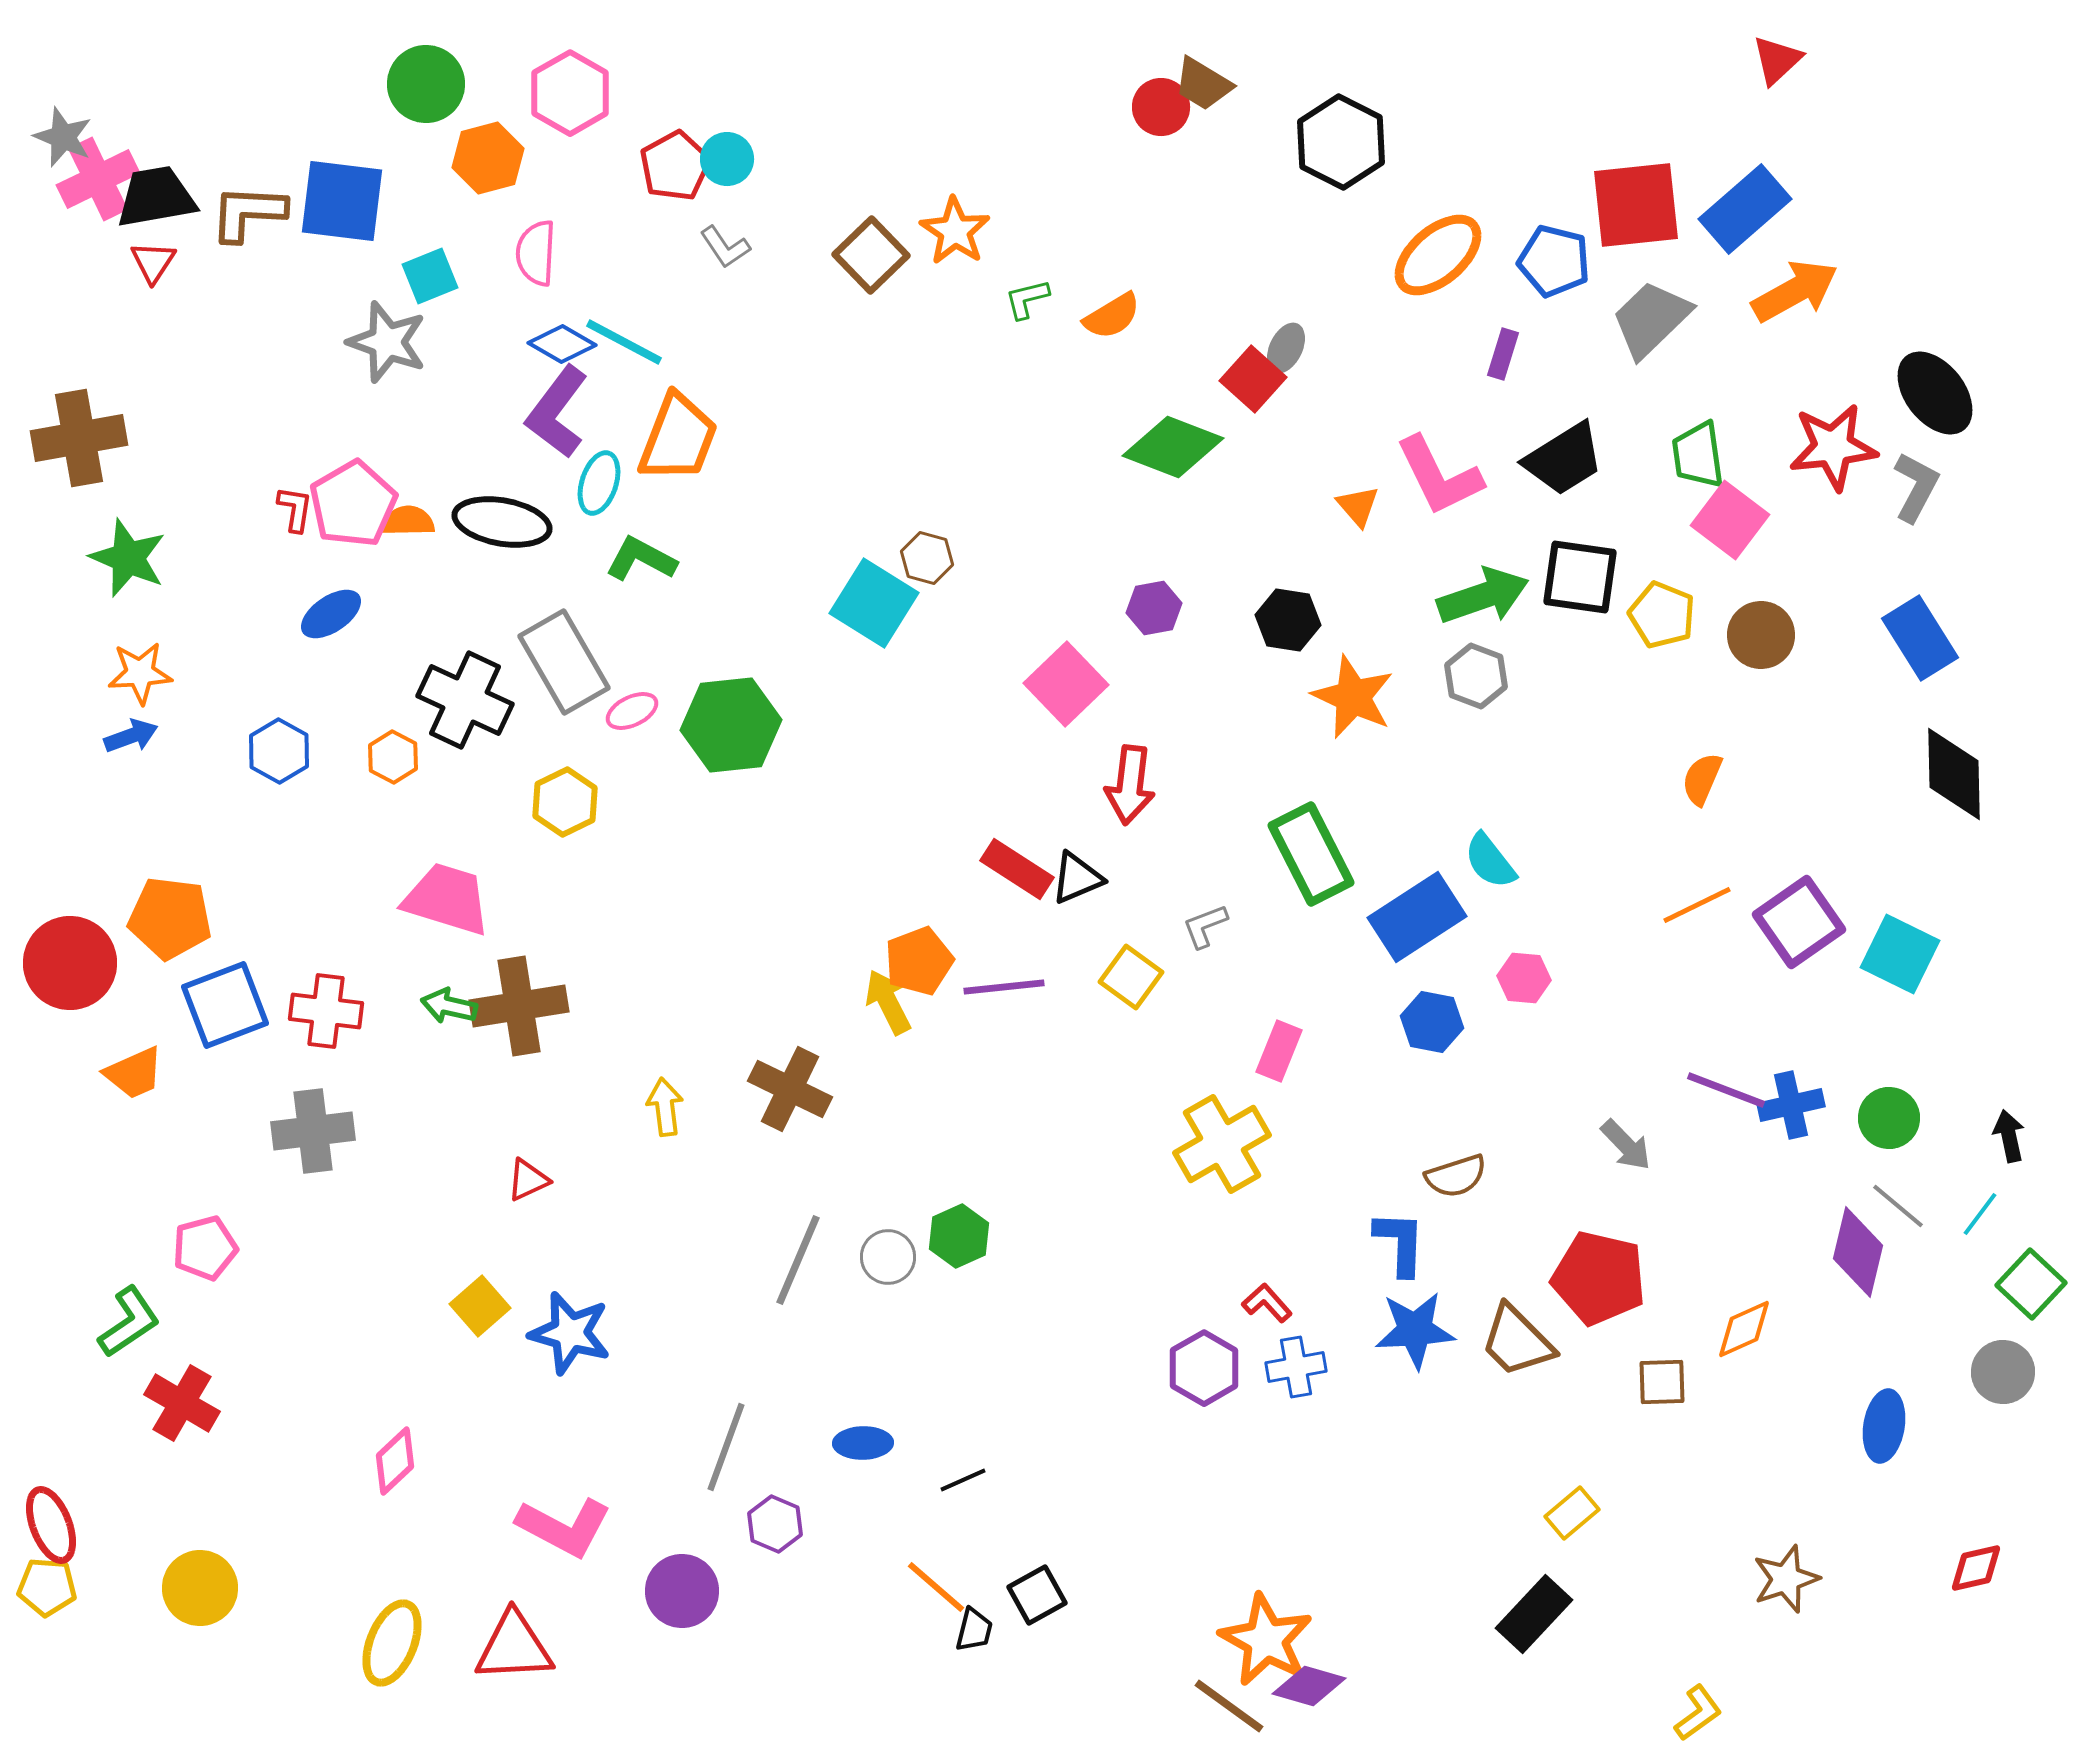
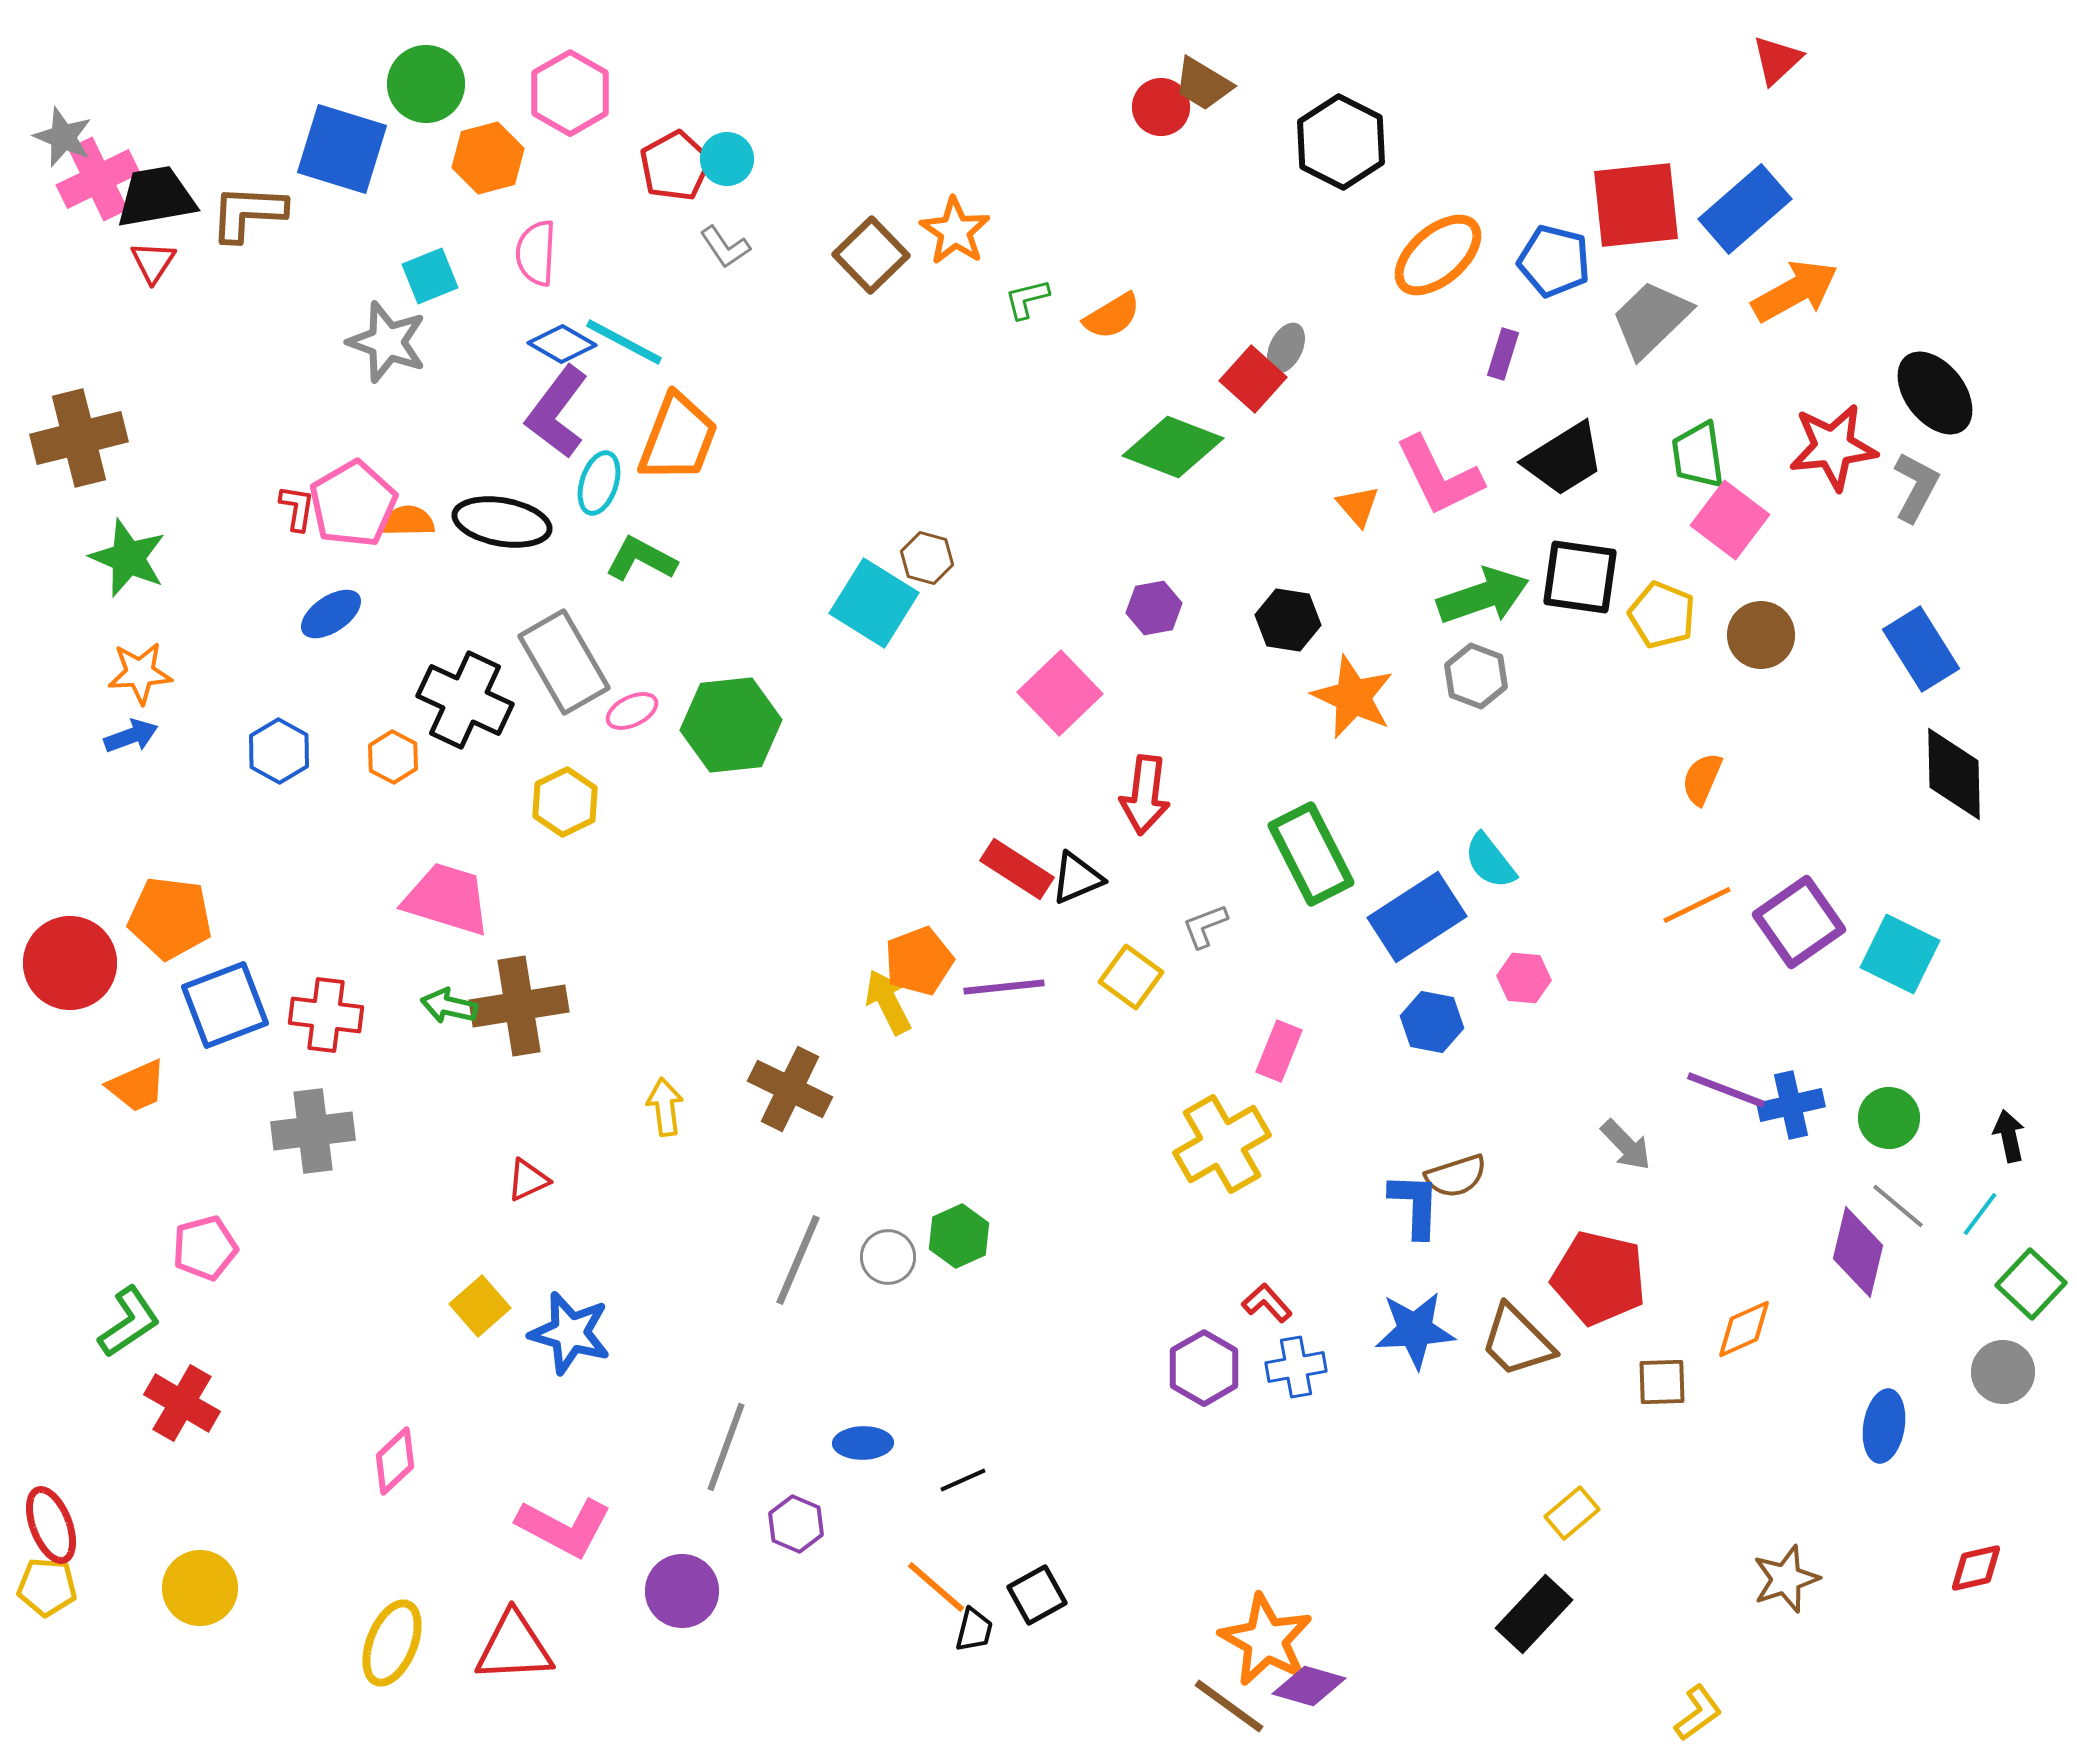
blue square at (342, 201): moved 52 px up; rotated 10 degrees clockwise
brown cross at (79, 438): rotated 4 degrees counterclockwise
red L-shape at (295, 509): moved 2 px right, 1 px up
blue rectangle at (1920, 638): moved 1 px right, 11 px down
pink square at (1066, 684): moved 6 px left, 9 px down
red arrow at (1130, 785): moved 15 px right, 10 px down
red cross at (326, 1011): moved 4 px down
orange trapezoid at (134, 1073): moved 3 px right, 13 px down
blue L-shape at (1400, 1243): moved 15 px right, 38 px up
purple hexagon at (775, 1524): moved 21 px right
